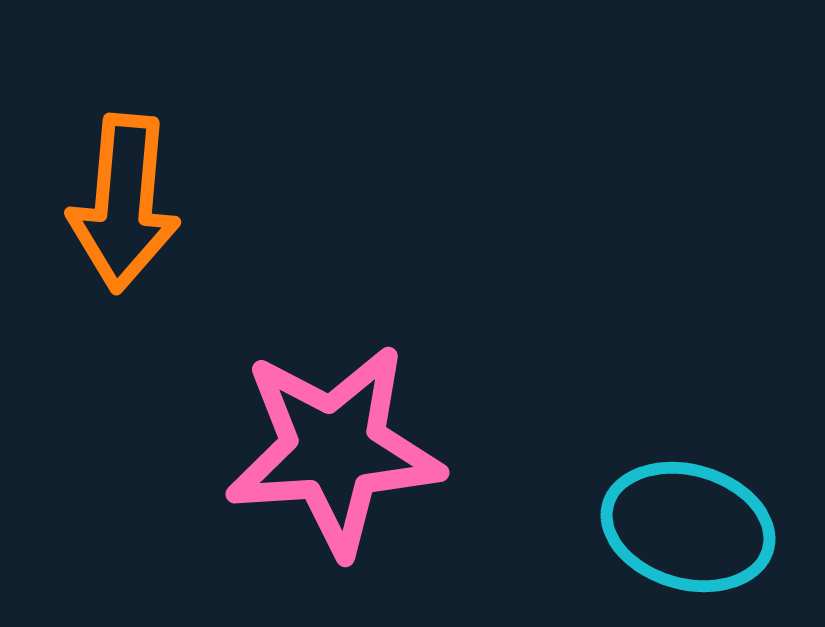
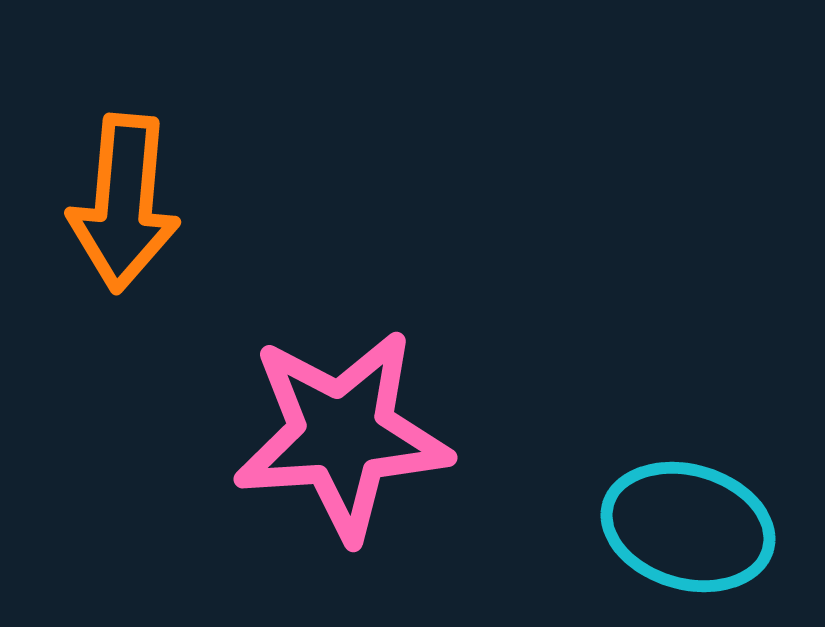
pink star: moved 8 px right, 15 px up
